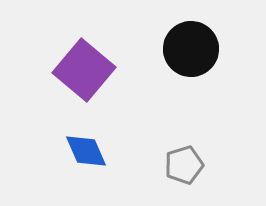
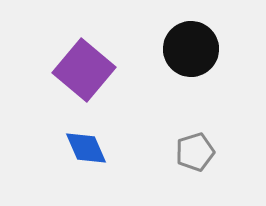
blue diamond: moved 3 px up
gray pentagon: moved 11 px right, 13 px up
